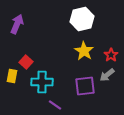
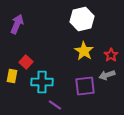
gray arrow: rotated 21 degrees clockwise
